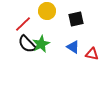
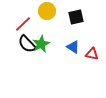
black square: moved 2 px up
